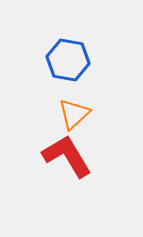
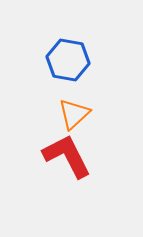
red L-shape: rotated 4 degrees clockwise
